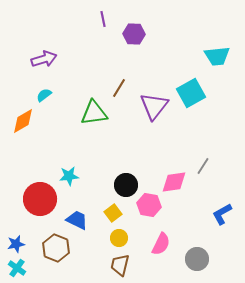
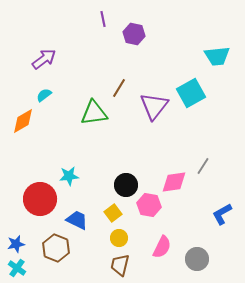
purple hexagon: rotated 10 degrees clockwise
purple arrow: rotated 20 degrees counterclockwise
pink semicircle: moved 1 px right, 3 px down
